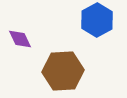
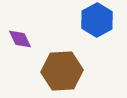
brown hexagon: moved 1 px left
